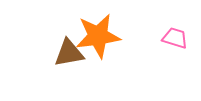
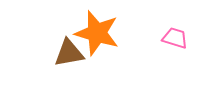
orange star: moved 1 px left, 3 px up; rotated 24 degrees clockwise
